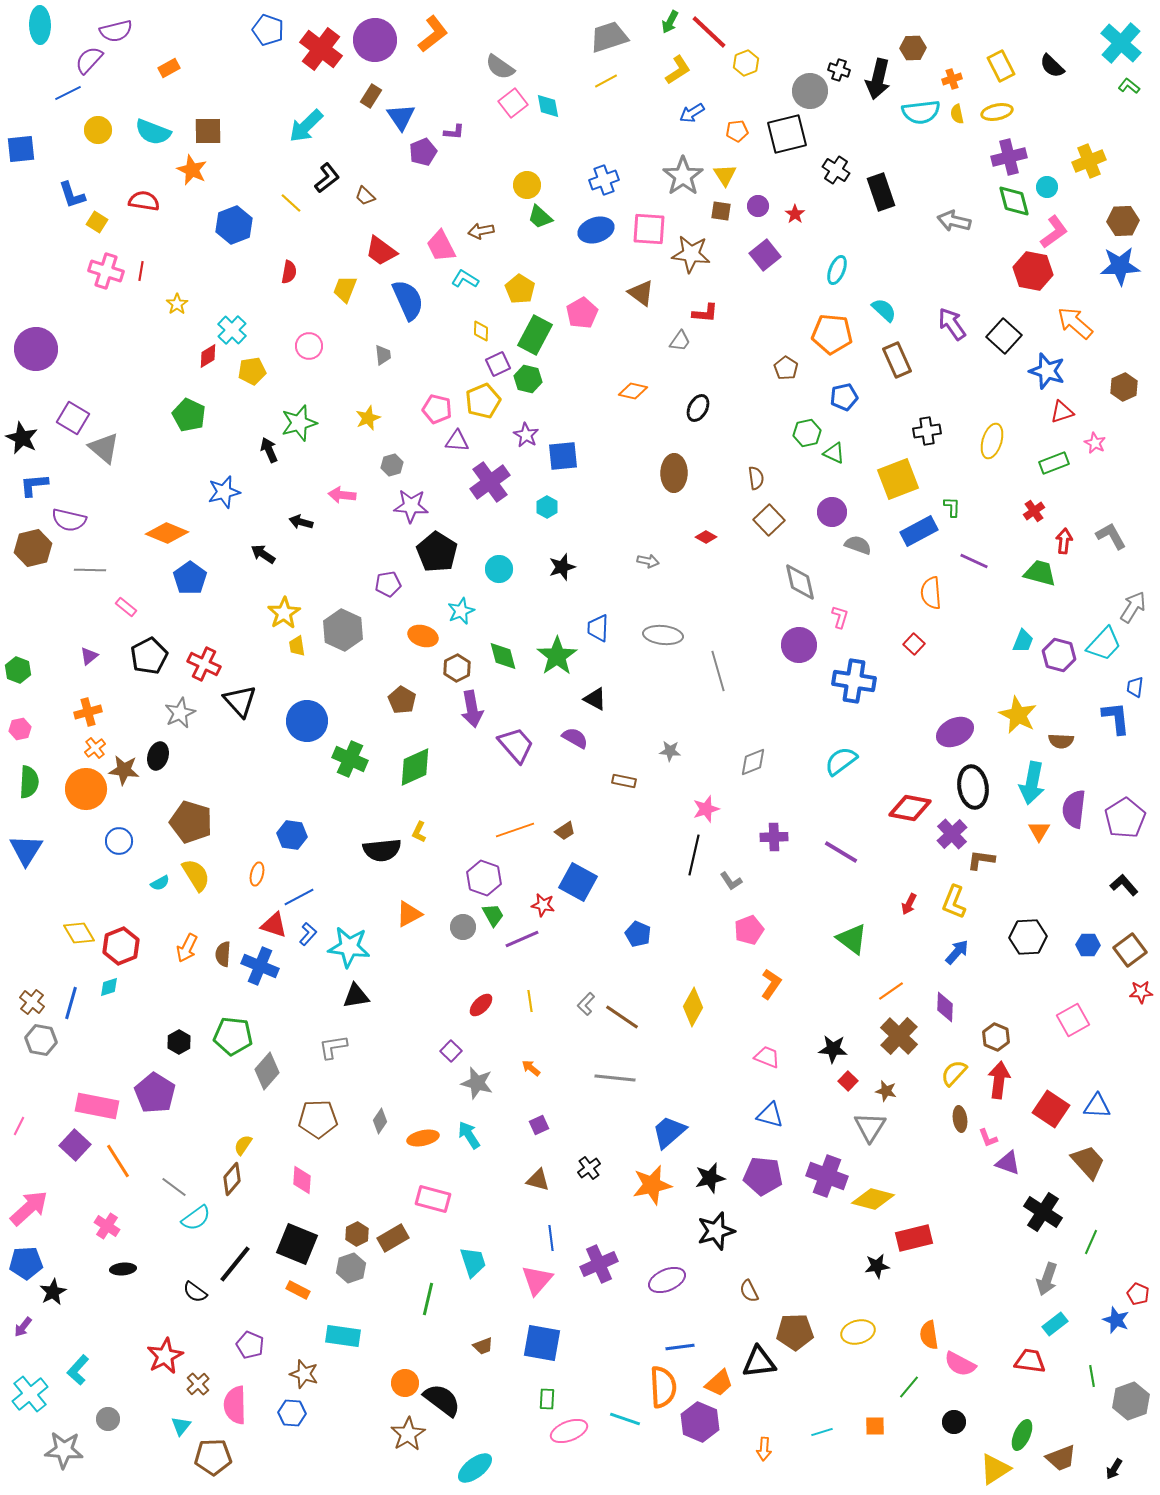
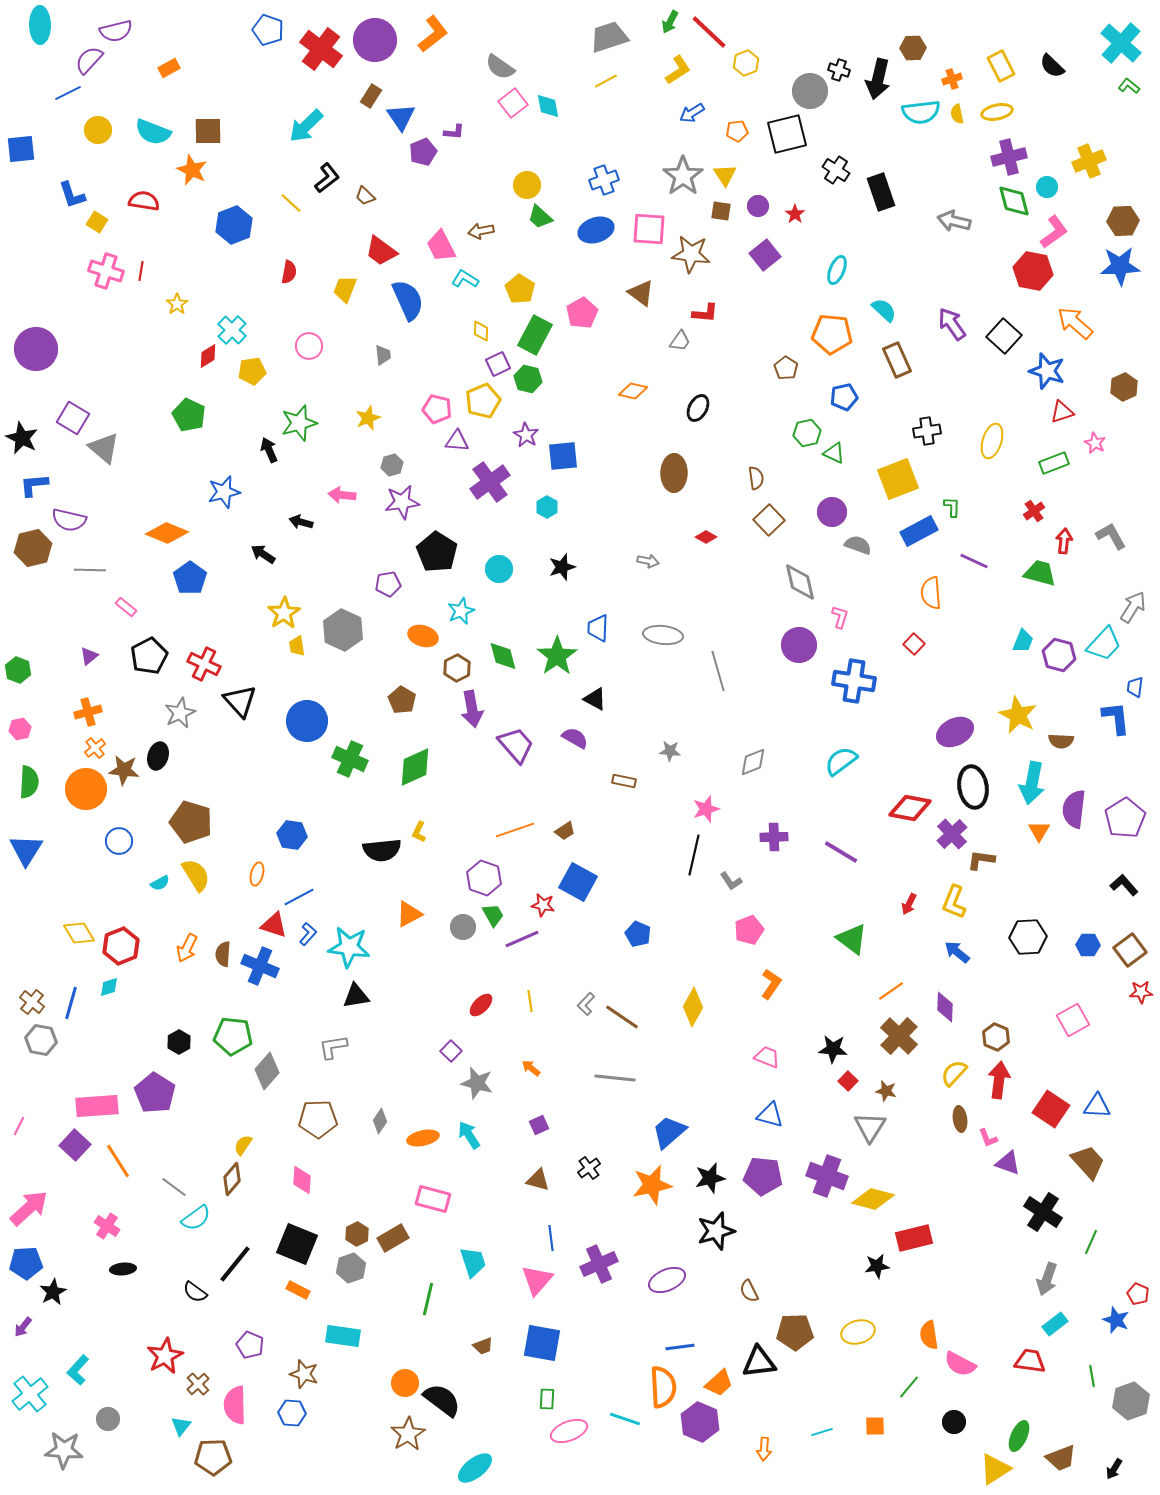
purple star at (411, 506): moved 9 px left, 4 px up; rotated 12 degrees counterclockwise
blue arrow at (957, 952): rotated 92 degrees counterclockwise
pink rectangle at (97, 1106): rotated 15 degrees counterclockwise
green ellipse at (1022, 1435): moved 3 px left, 1 px down
